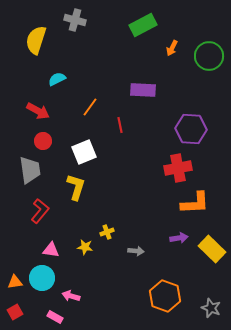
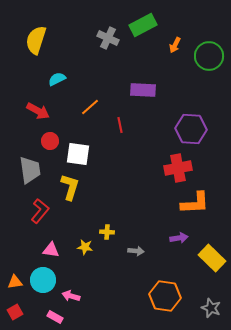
gray cross: moved 33 px right, 18 px down; rotated 10 degrees clockwise
orange arrow: moved 3 px right, 3 px up
orange line: rotated 12 degrees clockwise
red circle: moved 7 px right
white square: moved 6 px left, 2 px down; rotated 30 degrees clockwise
yellow L-shape: moved 6 px left
yellow cross: rotated 24 degrees clockwise
yellow rectangle: moved 9 px down
cyan circle: moved 1 px right, 2 px down
orange hexagon: rotated 12 degrees counterclockwise
